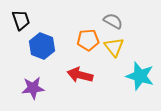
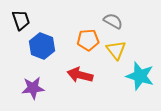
yellow triangle: moved 2 px right, 3 px down
